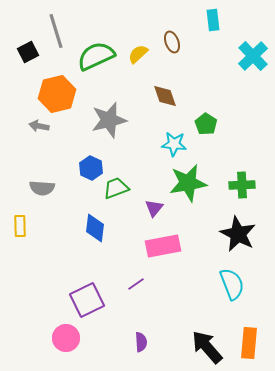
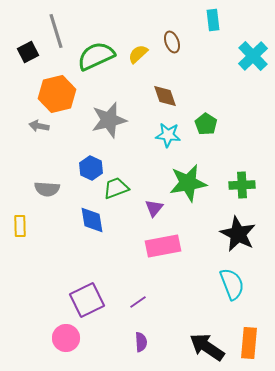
cyan star: moved 6 px left, 9 px up
gray semicircle: moved 5 px right, 1 px down
blue diamond: moved 3 px left, 8 px up; rotated 16 degrees counterclockwise
purple line: moved 2 px right, 18 px down
black arrow: rotated 15 degrees counterclockwise
